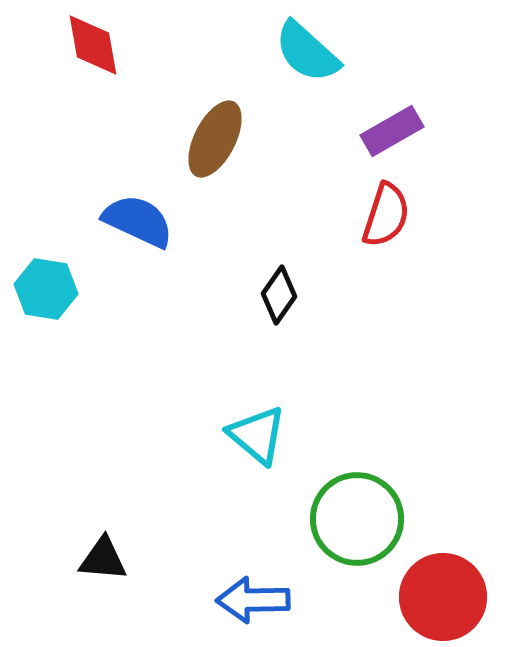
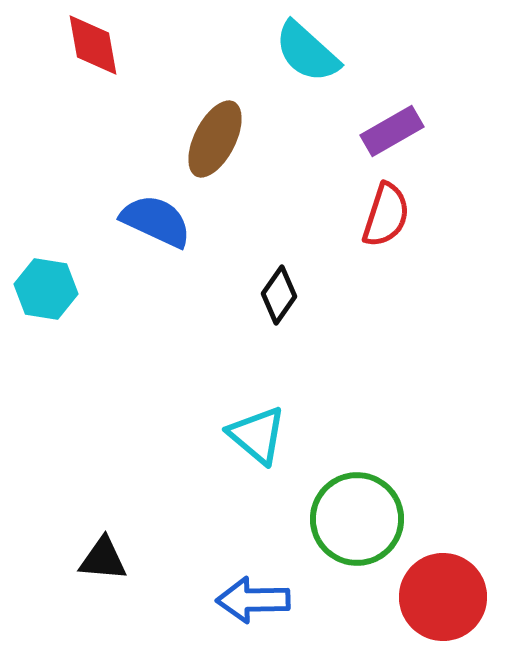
blue semicircle: moved 18 px right
